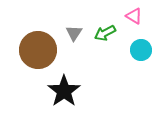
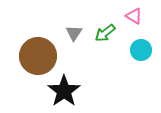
green arrow: rotated 10 degrees counterclockwise
brown circle: moved 6 px down
